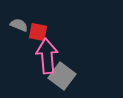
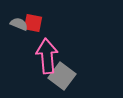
gray semicircle: moved 1 px up
red square: moved 5 px left, 9 px up
